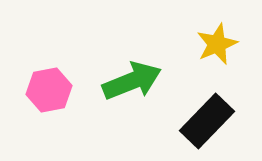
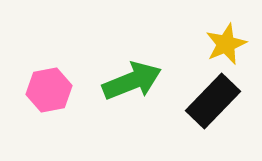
yellow star: moved 9 px right
black rectangle: moved 6 px right, 20 px up
